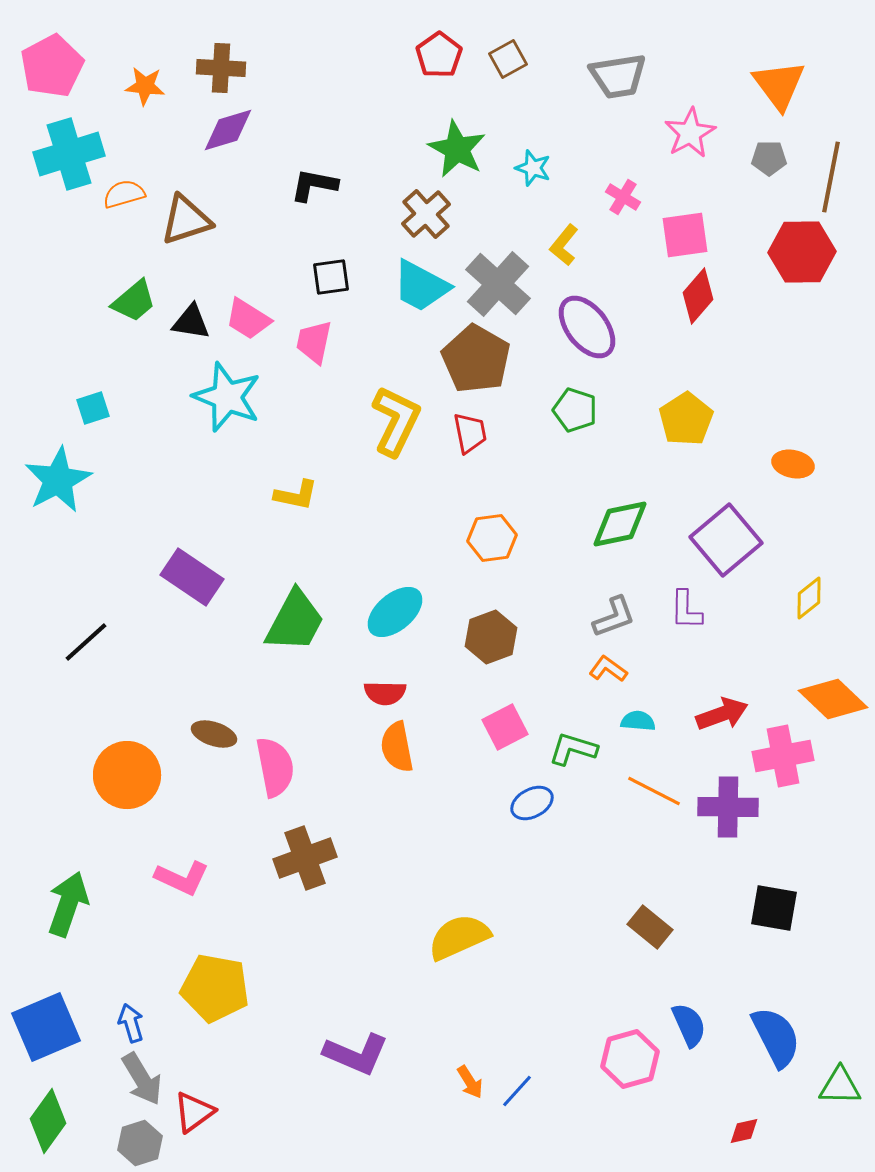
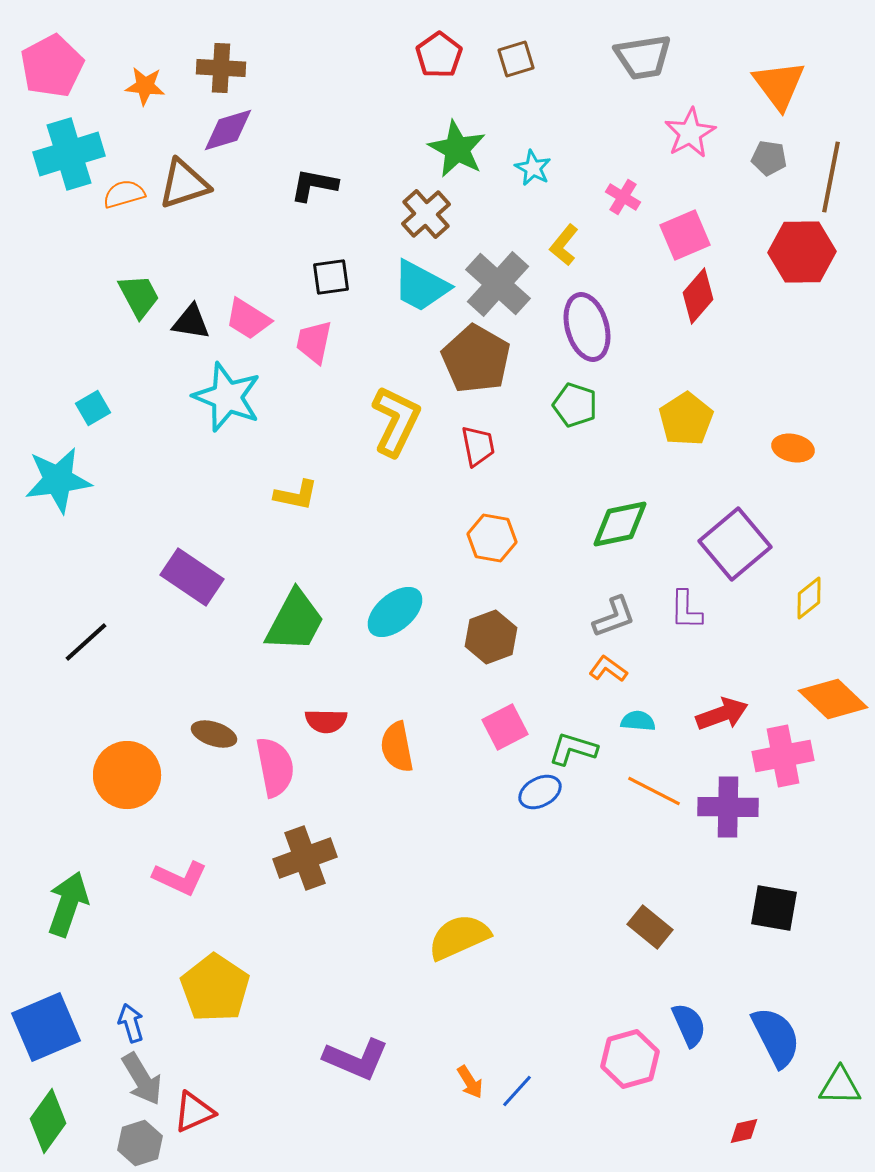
brown square at (508, 59): moved 8 px right; rotated 12 degrees clockwise
gray trapezoid at (618, 76): moved 25 px right, 19 px up
gray pentagon at (769, 158): rotated 8 degrees clockwise
cyan star at (533, 168): rotated 9 degrees clockwise
brown triangle at (186, 220): moved 2 px left, 36 px up
pink square at (685, 235): rotated 15 degrees counterclockwise
green trapezoid at (134, 301): moved 5 px right, 5 px up; rotated 78 degrees counterclockwise
purple ellipse at (587, 327): rotated 22 degrees clockwise
cyan square at (93, 408): rotated 12 degrees counterclockwise
green pentagon at (575, 410): moved 5 px up
red trapezoid at (470, 433): moved 8 px right, 13 px down
orange ellipse at (793, 464): moved 16 px up
cyan star at (58, 480): rotated 20 degrees clockwise
orange hexagon at (492, 538): rotated 18 degrees clockwise
purple square at (726, 540): moved 9 px right, 4 px down
red semicircle at (385, 693): moved 59 px left, 28 px down
blue ellipse at (532, 803): moved 8 px right, 11 px up
pink L-shape at (182, 878): moved 2 px left
yellow pentagon at (215, 988): rotated 24 degrees clockwise
purple L-shape at (356, 1054): moved 5 px down
red triangle at (194, 1112): rotated 12 degrees clockwise
